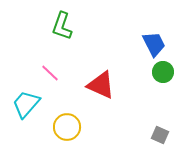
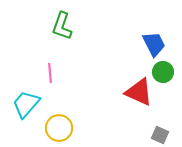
pink line: rotated 42 degrees clockwise
red triangle: moved 38 px right, 7 px down
yellow circle: moved 8 px left, 1 px down
